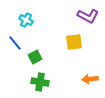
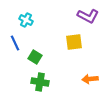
blue line: rotated 14 degrees clockwise
green square: rotated 32 degrees counterclockwise
